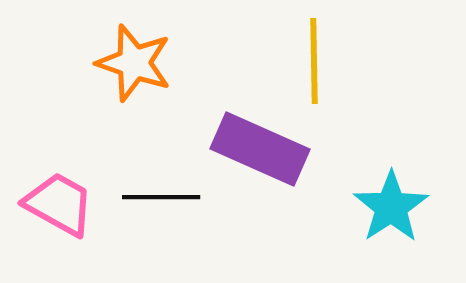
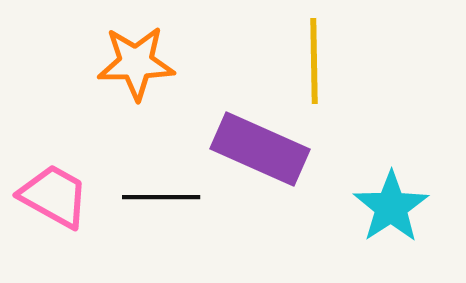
orange star: moved 2 px right; rotated 20 degrees counterclockwise
pink trapezoid: moved 5 px left, 8 px up
